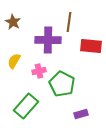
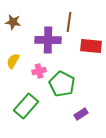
brown star: rotated 21 degrees counterclockwise
yellow semicircle: moved 1 px left
purple rectangle: rotated 16 degrees counterclockwise
